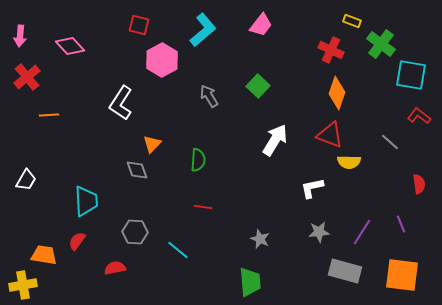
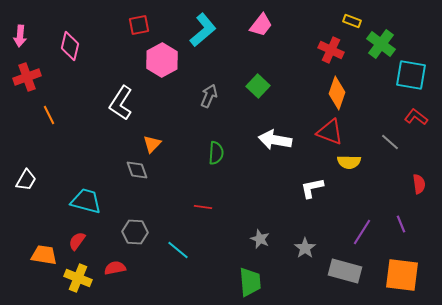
red square at (139, 25): rotated 25 degrees counterclockwise
pink diamond at (70, 46): rotated 56 degrees clockwise
red cross at (27, 77): rotated 20 degrees clockwise
gray arrow at (209, 96): rotated 55 degrees clockwise
orange line at (49, 115): rotated 66 degrees clockwise
red L-shape at (419, 116): moved 3 px left, 1 px down
red triangle at (330, 135): moved 3 px up
white arrow at (275, 140): rotated 112 degrees counterclockwise
green semicircle at (198, 160): moved 18 px right, 7 px up
cyan trapezoid at (86, 201): rotated 72 degrees counterclockwise
gray star at (319, 232): moved 14 px left, 16 px down; rotated 30 degrees counterclockwise
yellow cross at (23, 285): moved 55 px right, 7 px up; rotated 32 degrees clockwise
